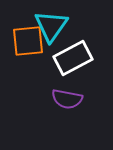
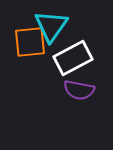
orange square: moved 2 px right, 1 px down
purple semicircle: moved 12 px right, 9 px up
